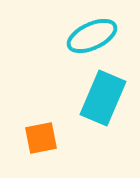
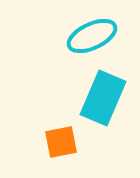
orange square: moved 20 px right, 4 px down
